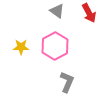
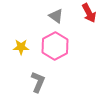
gray triangle: moved 1 px left, 5 px down
gray L-shape: moved 29 px left
